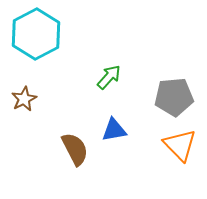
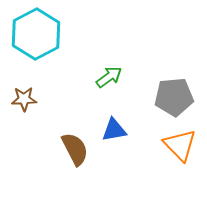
green arrow: rotated 12 degrees clockwise
brown star: rotated 25 degrees clockwise
